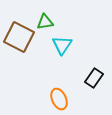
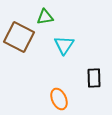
green triangle: moved 5 px up
cyan triangle: moved 2 px right
black rectangle: rotated 36 degrees counterclockwise
